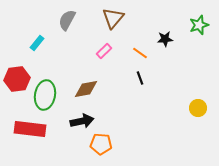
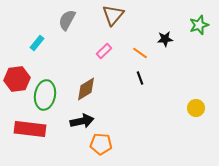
brown triangle: moved 3 px up
brown diamond: rotated 20 degrees counterclockwise
yellow circle: moved 2 px left
